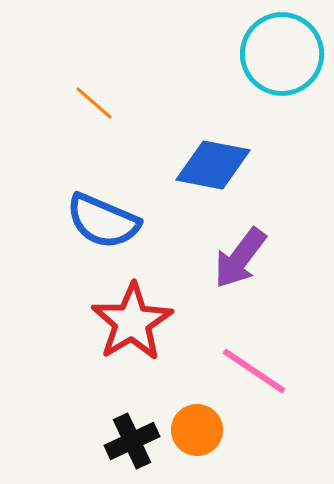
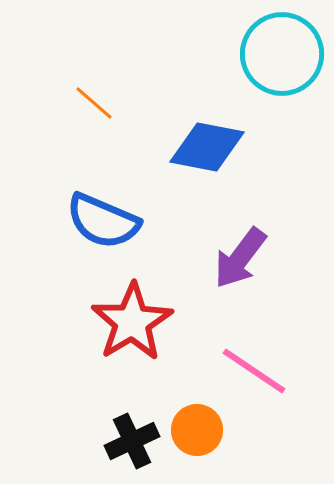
blue diamond: moved 6 px left, 18 px up
